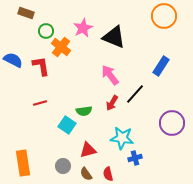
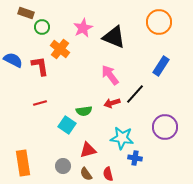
orange circle: moved 5 px left, 6 px down
green circle: moved 4 px left, 4 px up
orange cross: moved 1 px left, 2 px down
red L-shape: moved 1 px left
red arrow: rotated 42 degrees clockwise
purple circle: moved 7 px left, 4 px down
blue cross: rotated 24 degrees clockwise
